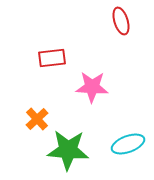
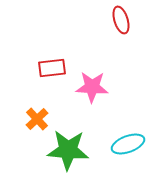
red ellipse: moved 1 px up
red rectangle: moved 10 px down
